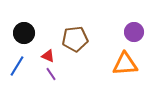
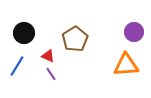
brown pentagon: rotated 25 degrees counterclockwise
orange triangle: moved 1 px right, 1 px down
